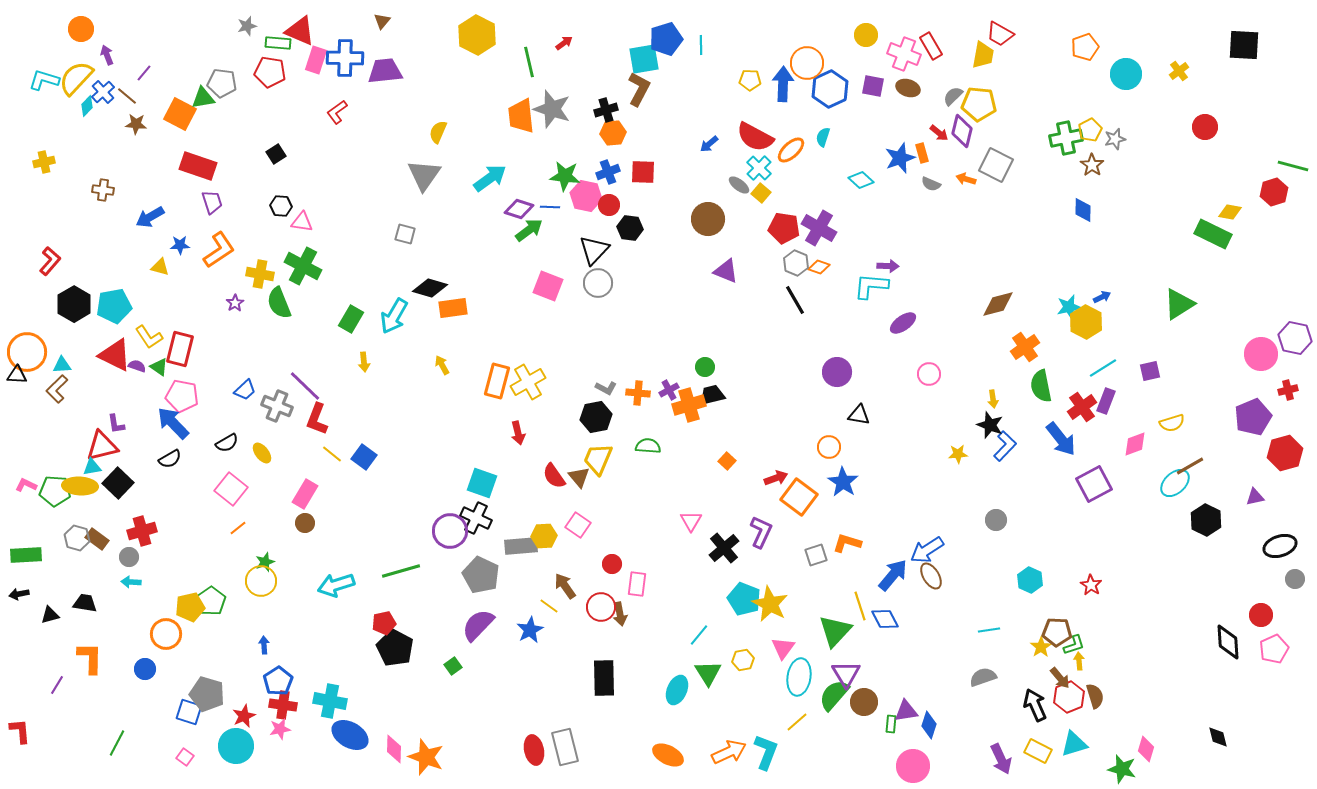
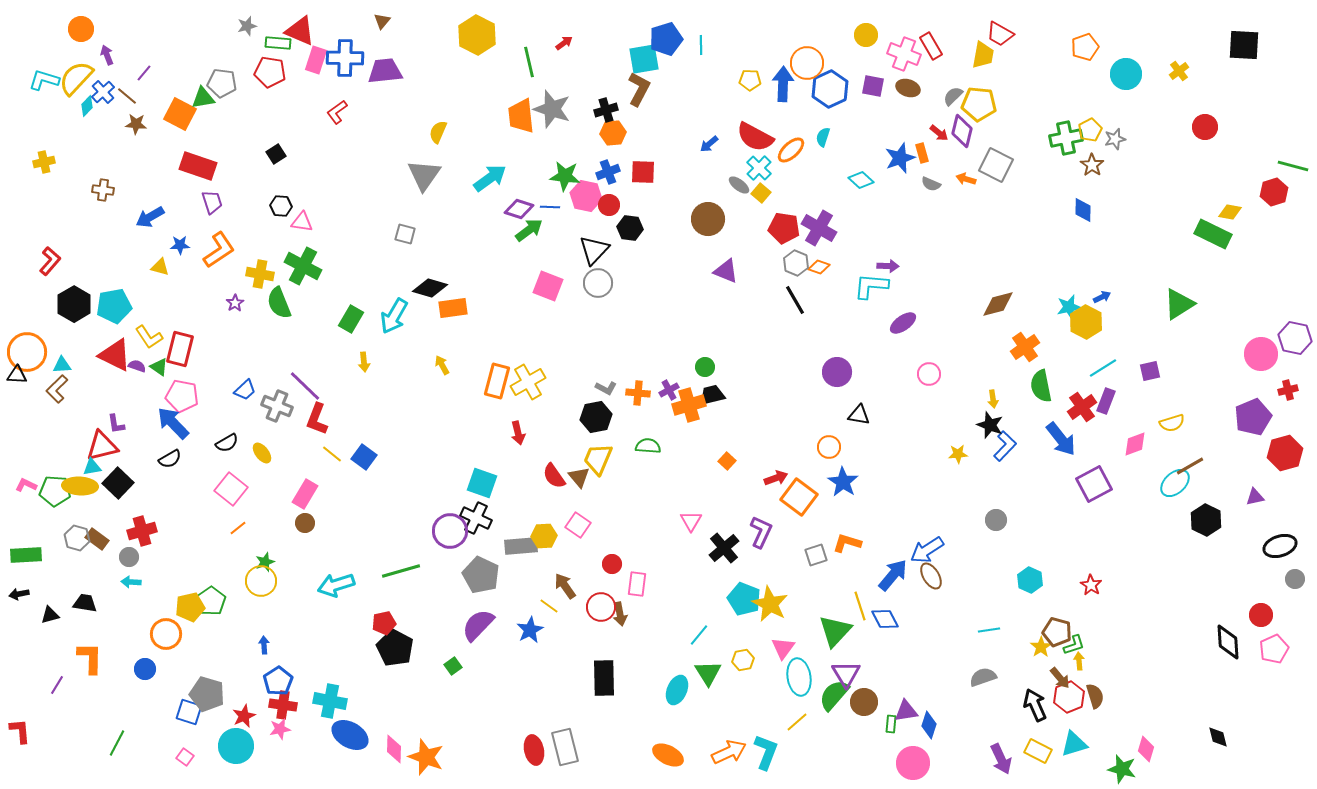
brown pentagon at (1057, 632): rotated 12 degrees clockwise
cyan ellipse at (799, 677): rotated 18 degrees counterclockwise
pink circle at (913, 766): moved 3 px up
